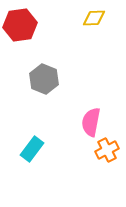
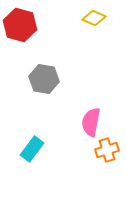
yellow diamond: rotated 25 degrees clockwise
red hexagon: rotated 24 degrees clockwise
gray hexagon: rotated 12 degrees counterclockwise
orange cross: rotated 10 degrees clockwise
